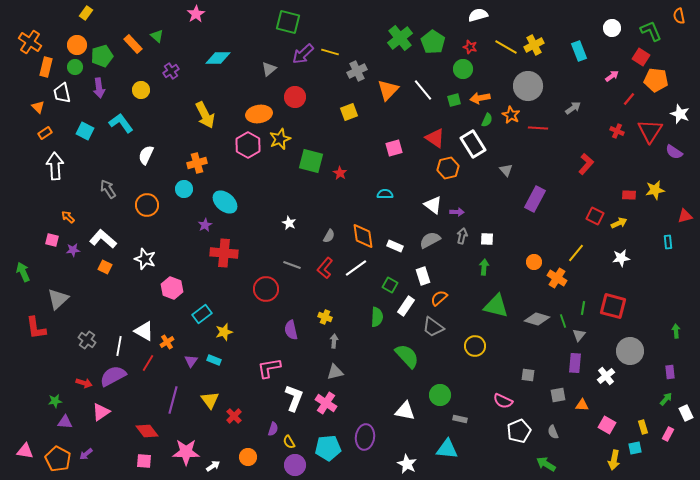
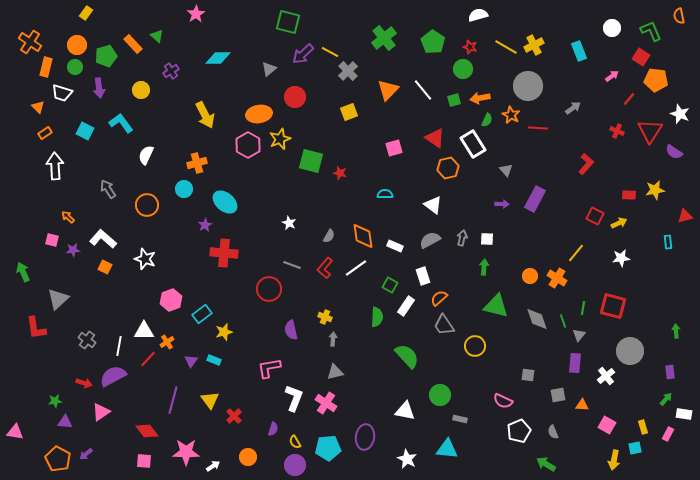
green cross at (400, 38): moved 16 px left
yellow line at (330, 52): rotated 12 degrees clockwise
green pentagon at (102, 56): moved 4 px right
gray cross at (357, 71): moved 9 px left; rotated 18 degrees counterclockwise
white trapezoid at (62, 93): rotated 60 degrees counterclockwise
red star at (340, 173): rotated 16 degrees counterclockwise
purple arrow at (457, 212): moved 45 px right, 8 px up
gray arrow at (462, 236): moved 2 px down
orange circle at (534, 262): moved 4 px left, 14 px down
pink hexagon at (172, 288): moved 1 px left, 12 px down; rotated 20 degrees clockwise
red circle at (266, 289): moved 3 px right
gray diamond at (537, 319): rotated 55 degrees clockwise
gray trapezoid at (433, 327): moved 11 px right, 2 px up; rotated 20 degrees clockwise
white triangle at (144, 331): rotated 30 degrees counterclockwise
gray arrow at (334, 341): moved 1 px left, 2 px up
red line at (148, 363): moved 4 px up; rotated 12 degrees clockwise
white rectangle at (686, 413): moved 2 px left, 1 px down; rotated 56 degrees counterclockwise
yellow semicircle at (289, 442): moved 6 px right
pink triangle at (25, 451): moved 10 px left, 19 px up
white star at (407, 464): moved 5 px up
